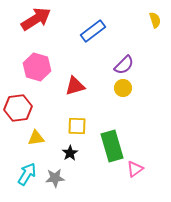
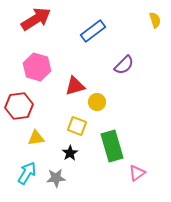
yellow circle: moved 26 px left, 14 px down
red hexagon: moved 1 px right, 2 px up
yellow square: rotated 18 degrees clockwise
pink triangle: moved 2 px right, 4 px down
cyan arrow: moved 1 px up
gray star: moved 1 px right
